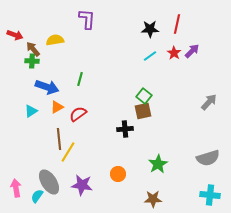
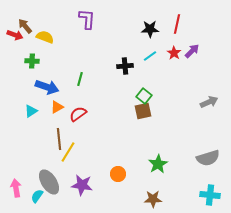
yellow semicircle: moved 10 px left, 3 px up; rotated 30 degrees clockwise
brown arrow: moved 8 px left, 23 px up
gray arrow: rotated 24 degrees clockwise
black cross: moved 63 px up
